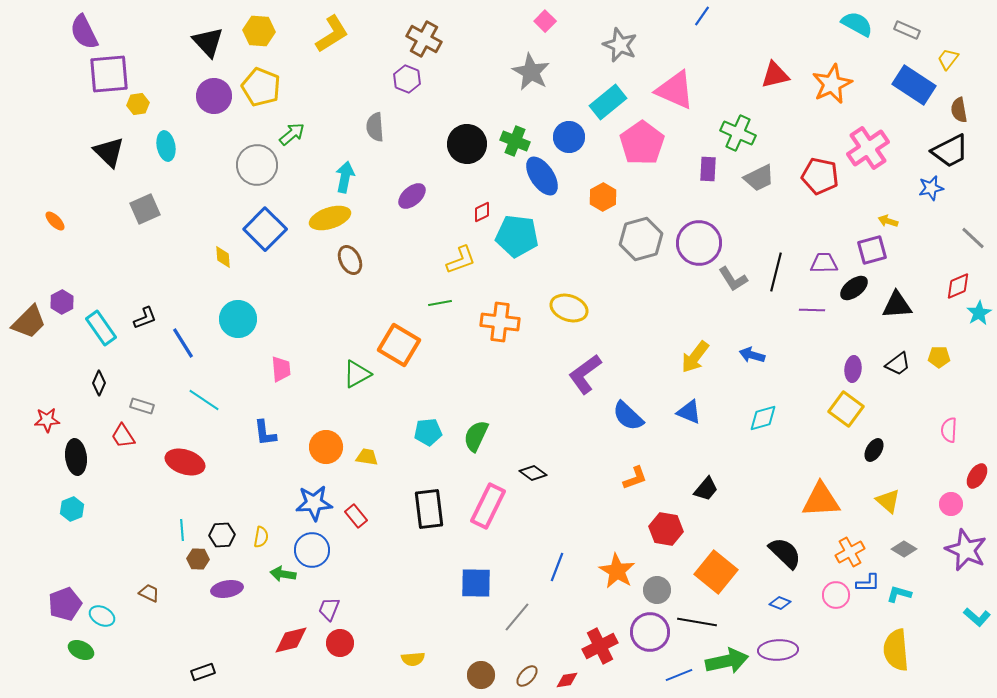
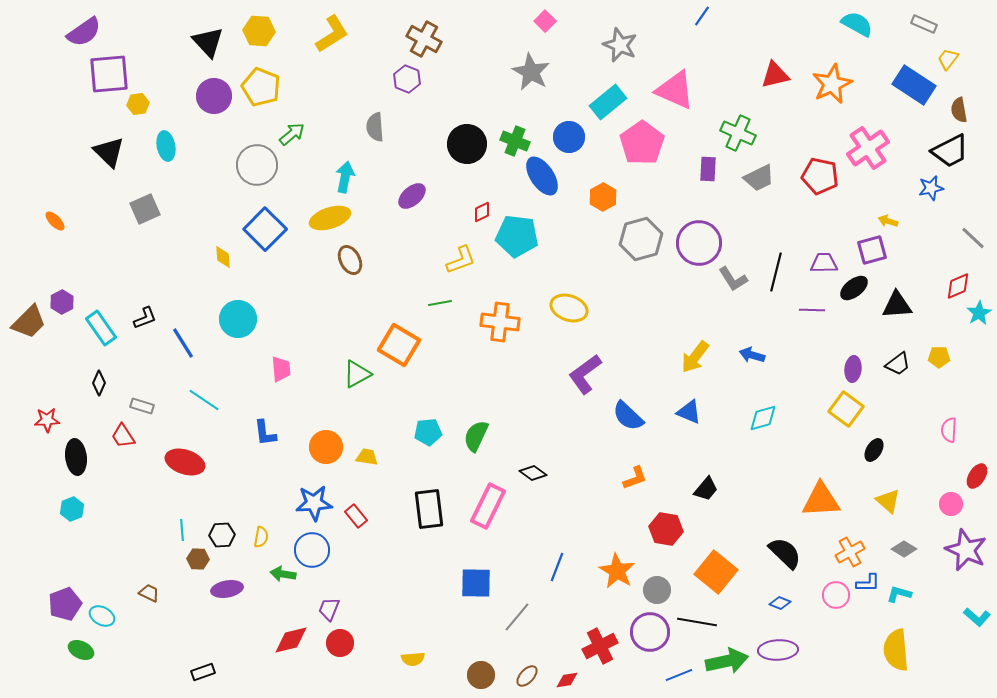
gray rectangle at (907, 30): moved 17 px right, 6 px up
purple semicircle at (84, 32): rotated 99 degrees counterclockwise
